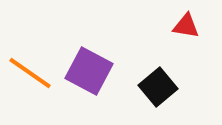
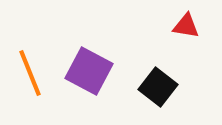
orange line: rotated 33 degrees clockwise
black square: rotated 12 degrees counterclockwise
